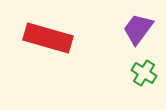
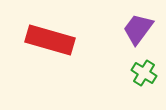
red rectangle: moved 2 px right, 2 px down
